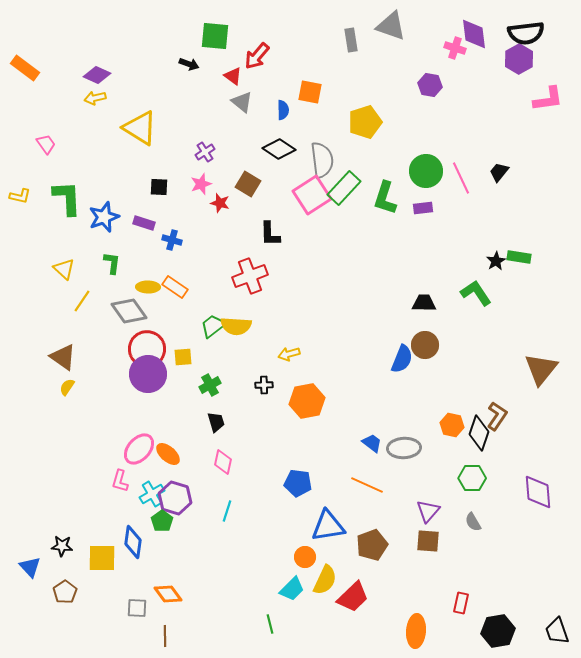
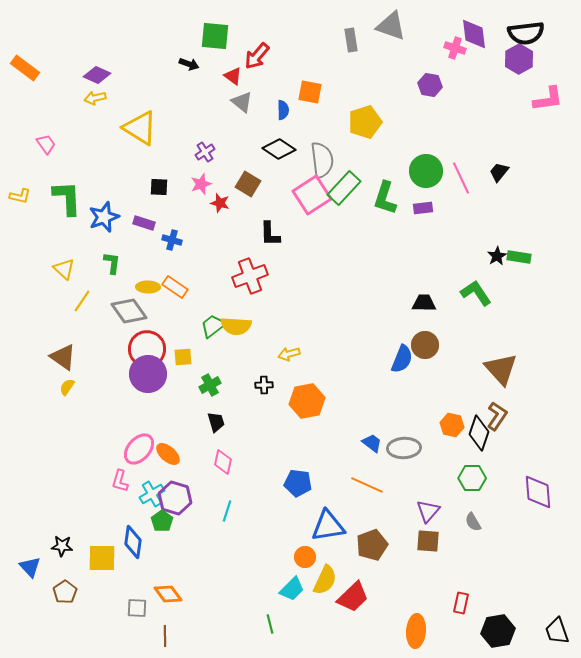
black star at (496, 261): moved 1 px right, 5 px up
brown triangle at (541, 369): moved 40 px left; rotated 21 degrees counterclockwise
